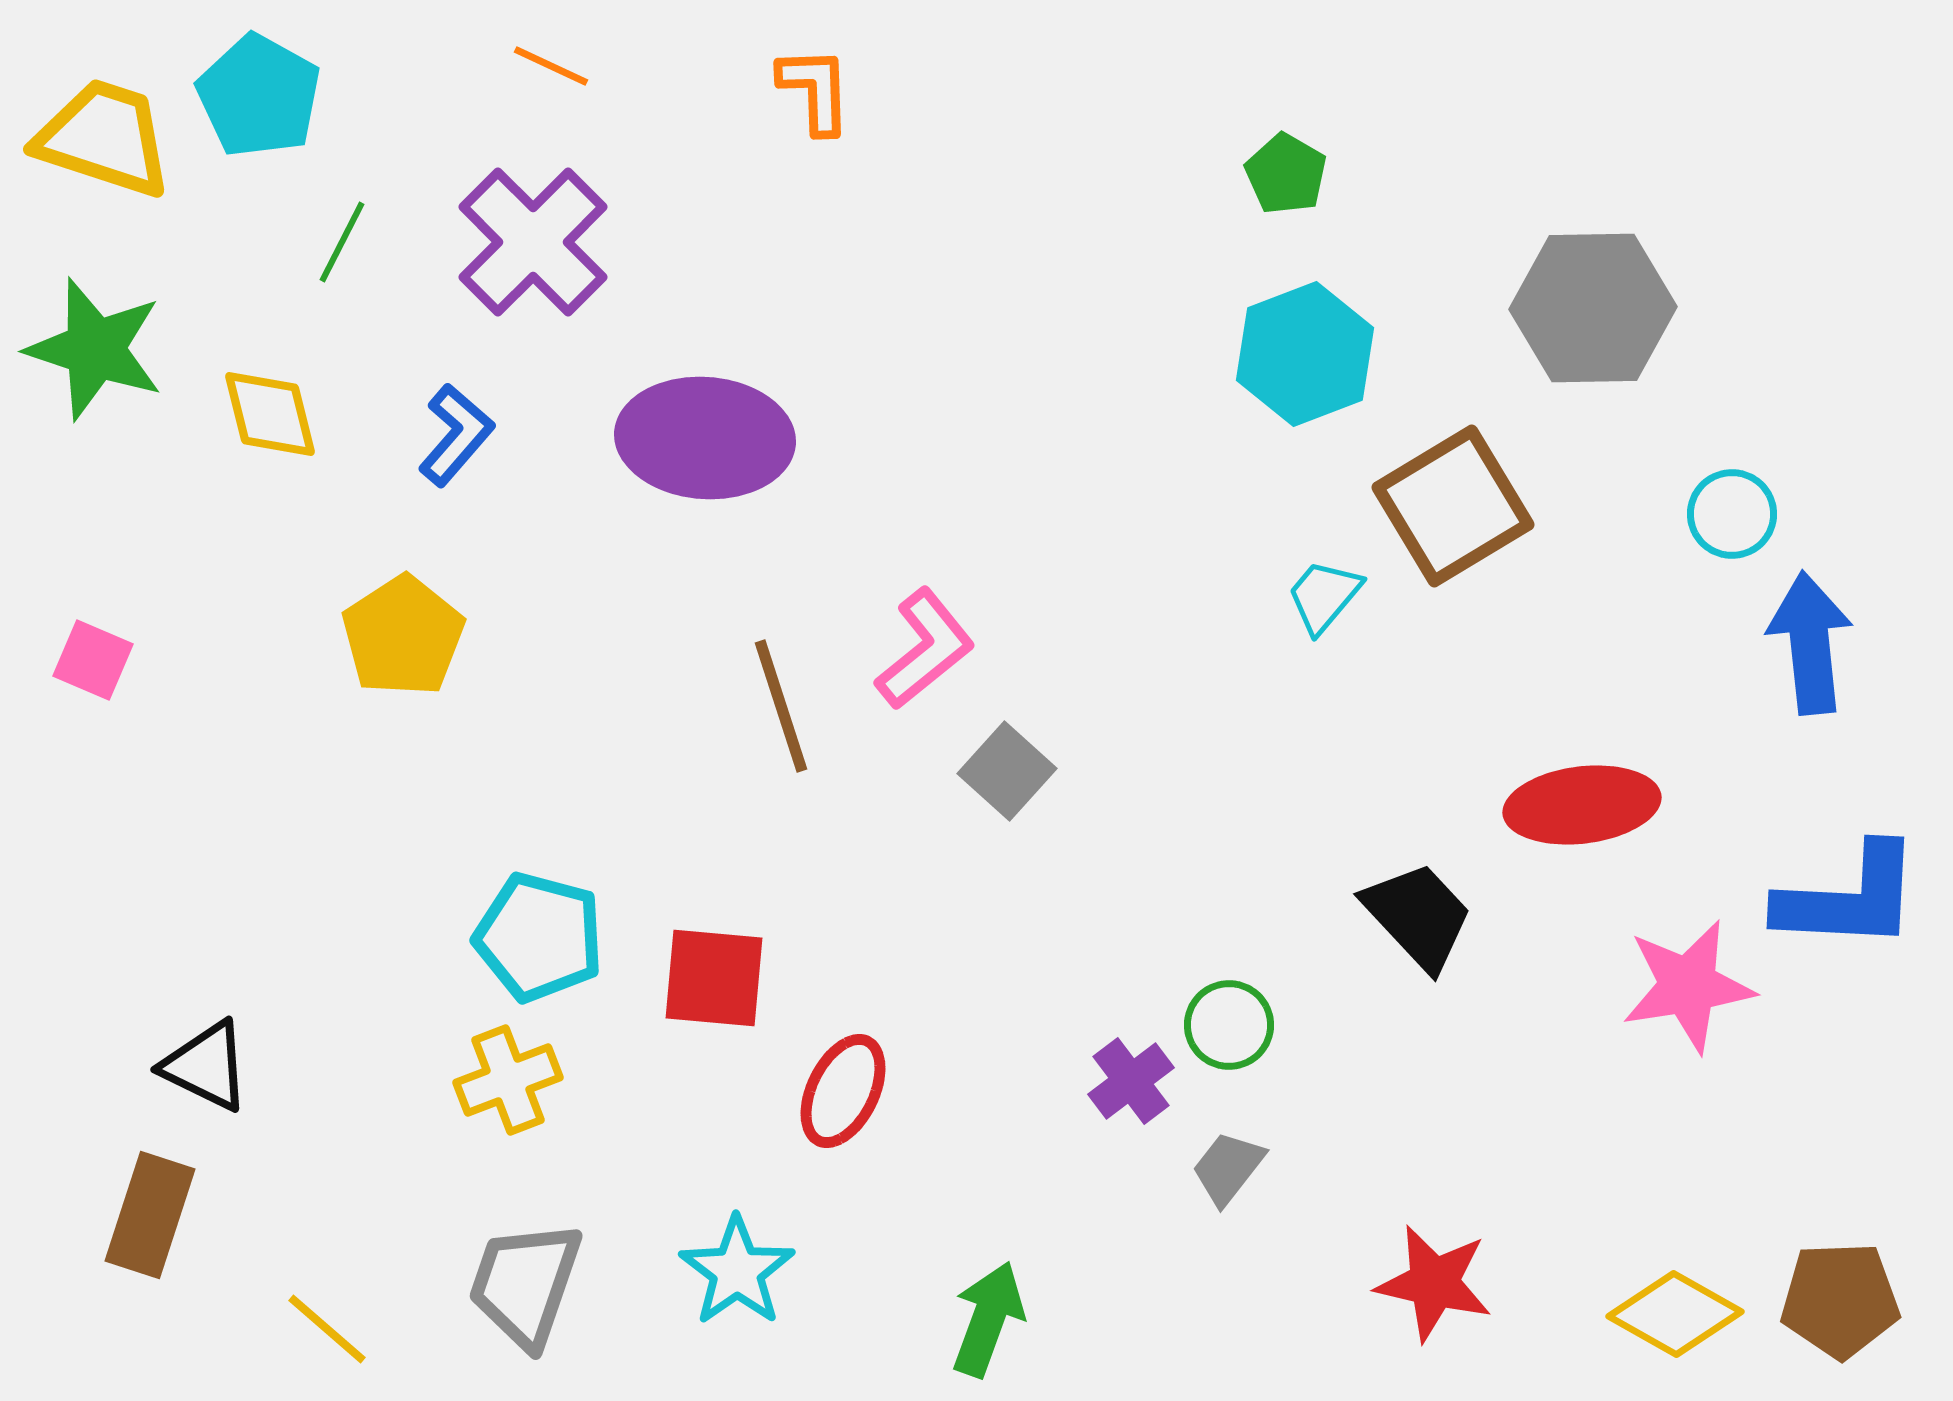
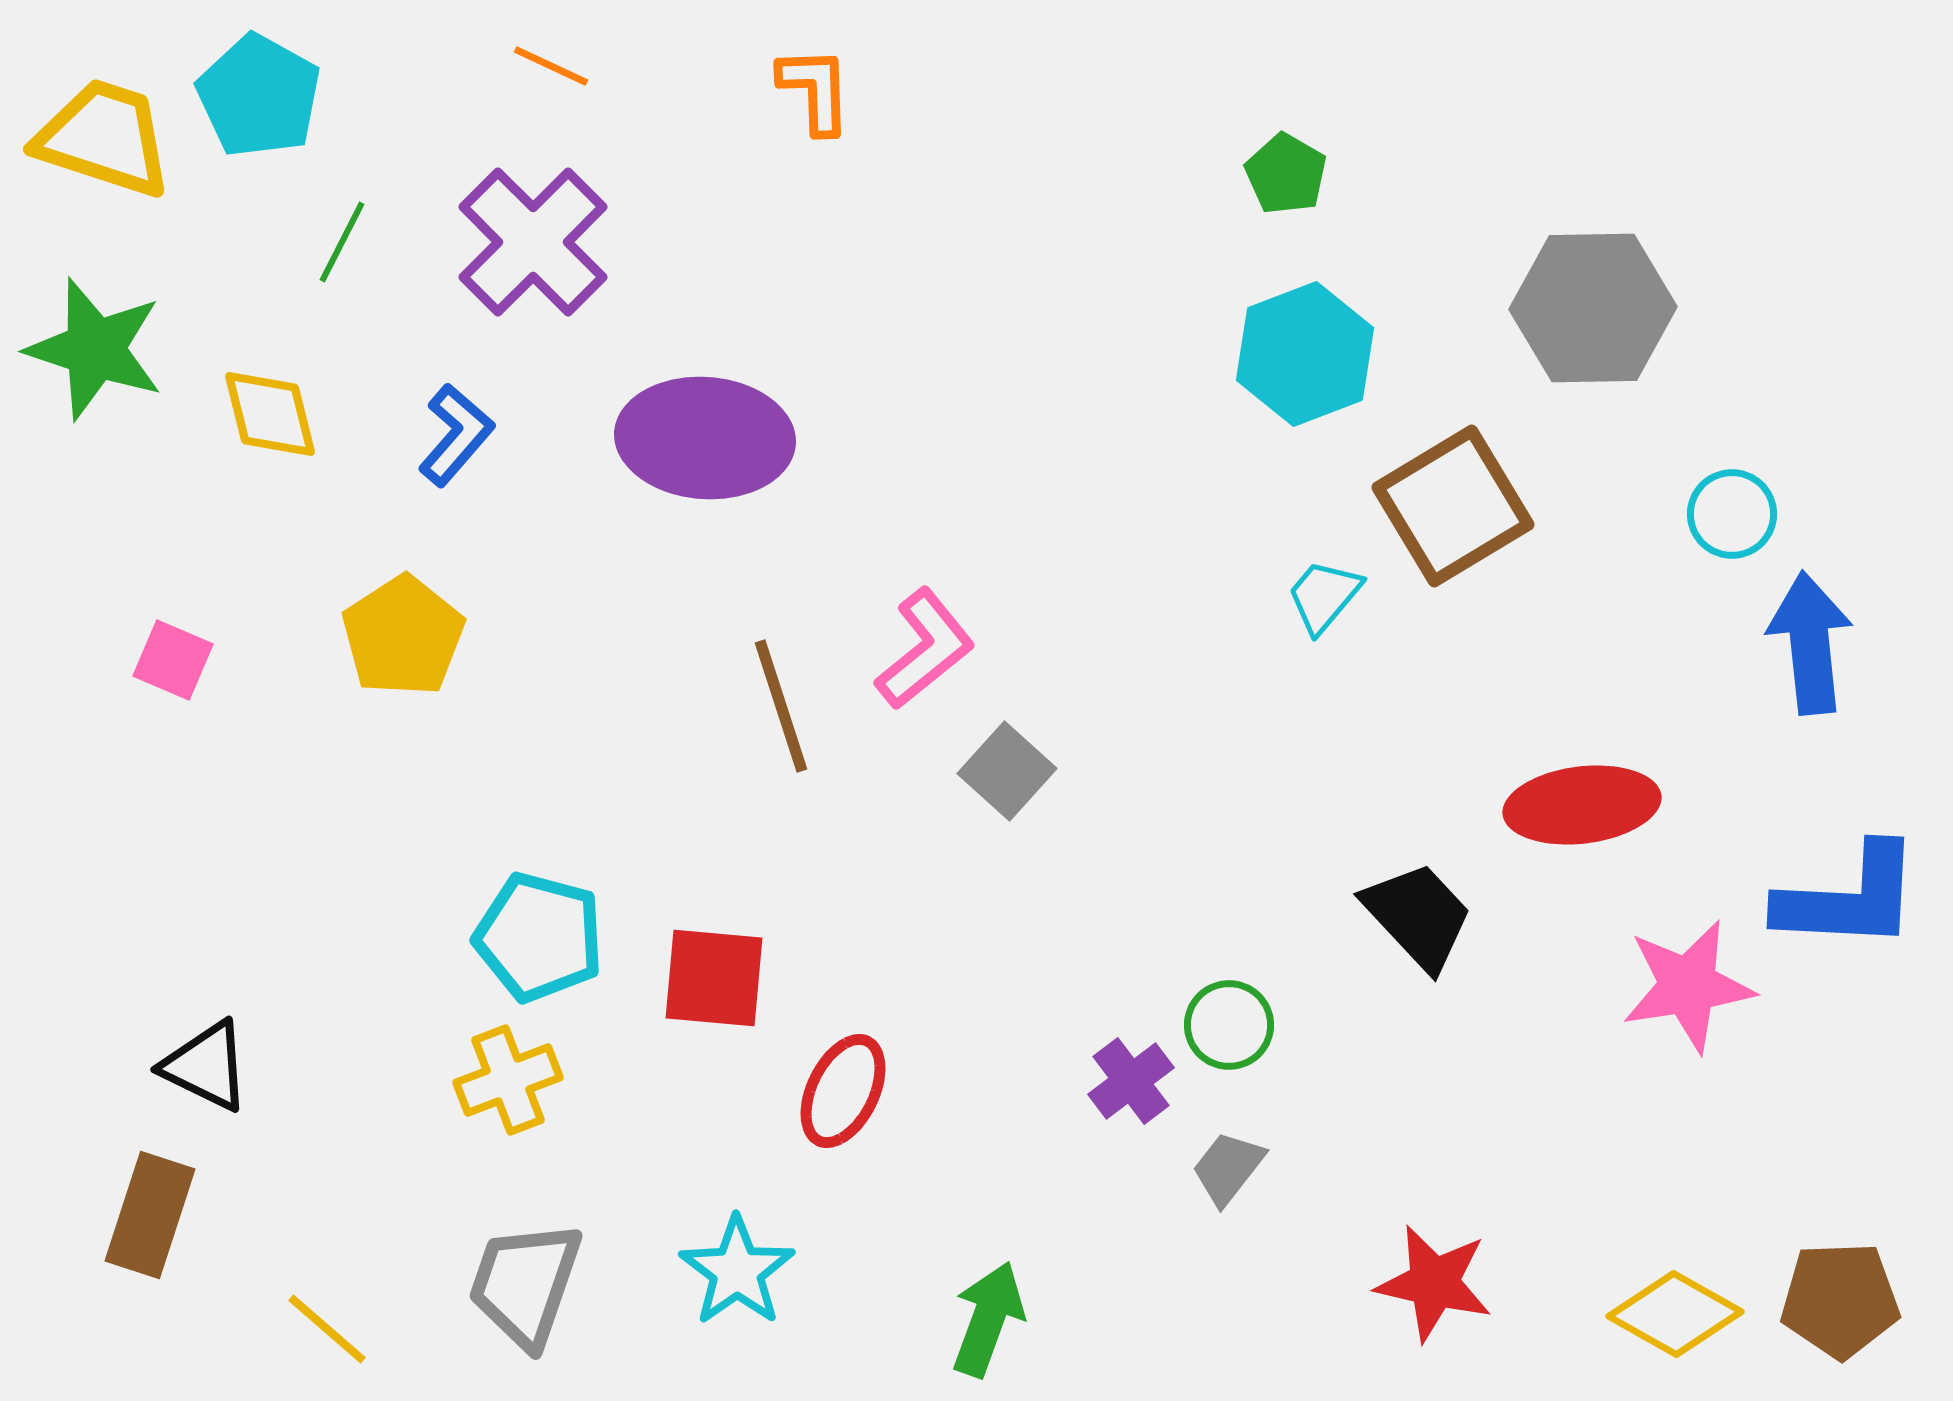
pink square at (93, 660): moved 80 px right
